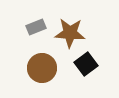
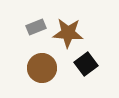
brown star: moved 2 px left
